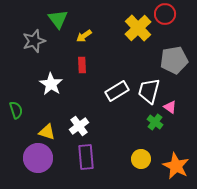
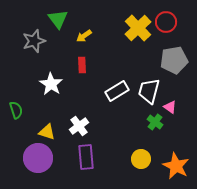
red circle: moved 1 px right, 8 px down
